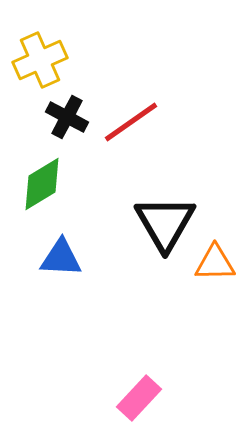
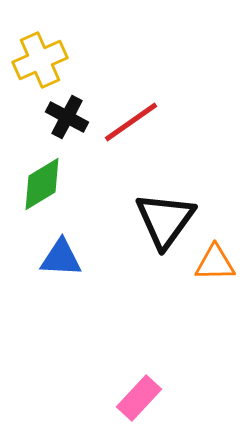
black triangle: moved 3 px up; rotated 6 degrees clockwise
